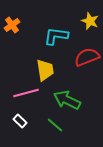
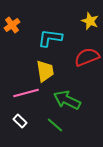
cyan L-shape: moved 6 px left, 2 px down
yellow trapezoid: moved 1 px down
